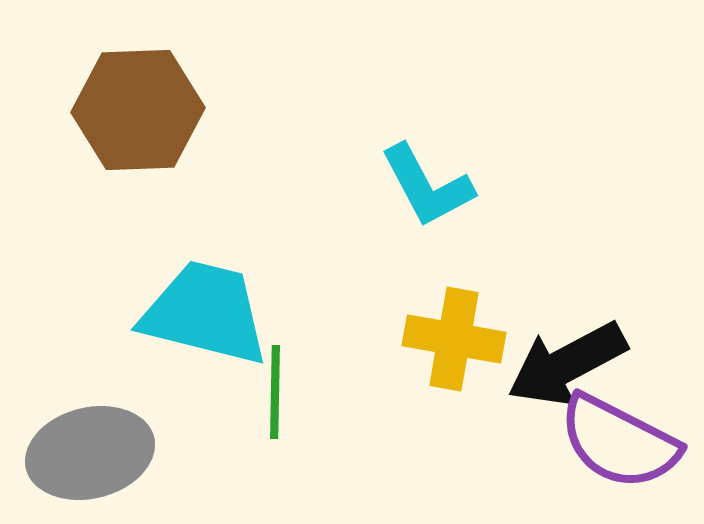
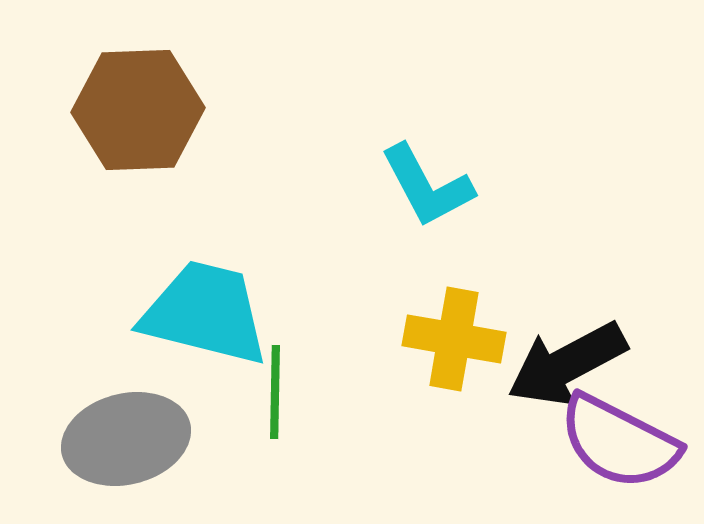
gray ellipse: moved 36 px right, 14 px up
